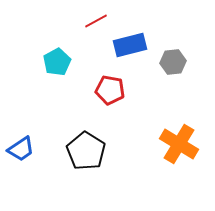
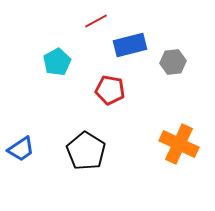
orange cross: rotated 6 degrees counterclockwise
